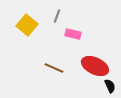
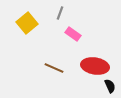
gray line: moved 3 px right, 3 px up
yellow square: moved 2 px up; rotated 10 degrees clockwise
pink rectangle: rotated 21 degrees clockwise
red ellipse: rotated 16 degrees counterclockwise
